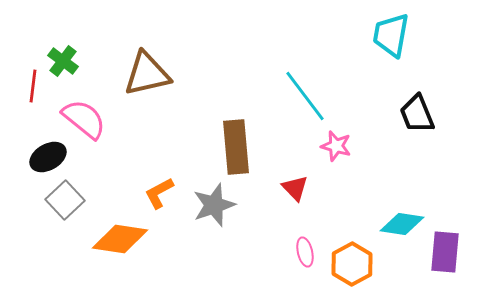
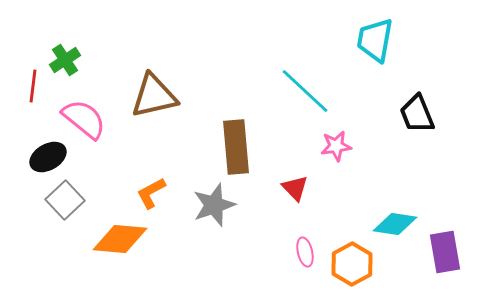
cyan trapezoid: moved 16 px left, 5 px down
green cross: moved 2 px right, 1 px up; rotated 20 degrees clockwise
brown triangle: moved 7 px right, 22 px down
cyan line: moved 5 px up; rotated 10 degrees counterclockwise
pink star: rotated 24 degrees counterclockwise
orange L-shape: moved 8 px left
cyan diamond: moved 7 px left
orange diamond: rotated 4 degrees counterclockwise
purple rectangle: rotated 15 degrees counterclockwise
